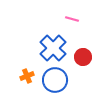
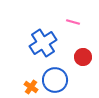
pink line: moved 1 px right, 3 px down
blue cross: moved 10 px left, 5 px up; rotated 12 degrees clockwise
orange cross: moved 4 px right, 11 px down; rotated 32 degrees counterclockwise
